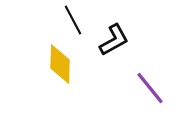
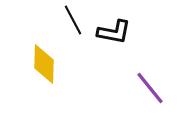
black L-shape: moved 8 px up; rotated 40 degrees clockwise
yellow diamond: moved 16 px left
